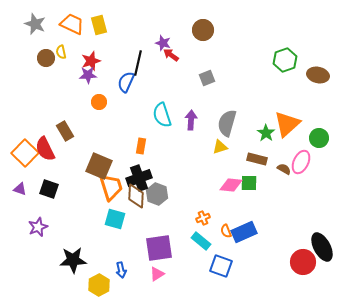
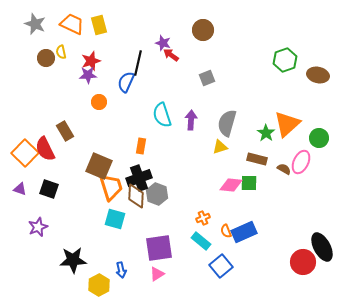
blue square at (221, 266): rotated 30 degrees clockwise
